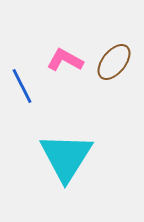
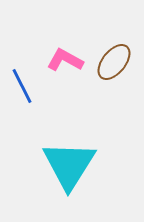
cyan triangle: moved 3 px right, 8 px down
